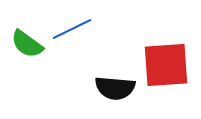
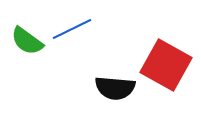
green semicircle: moved 3 px up
red square: rotated 33 degrees clockwise
